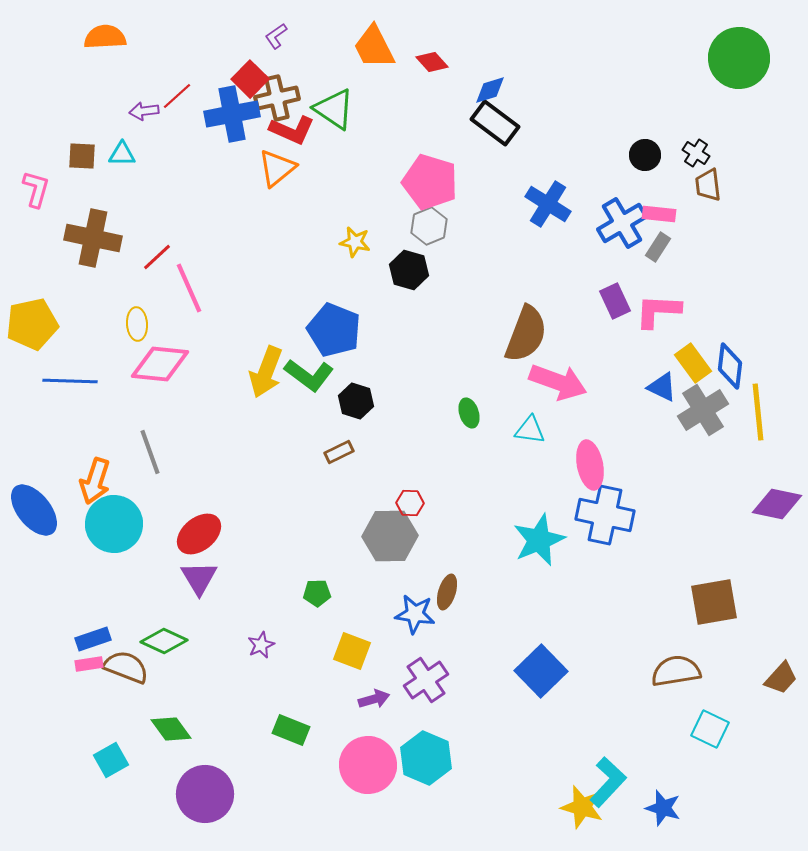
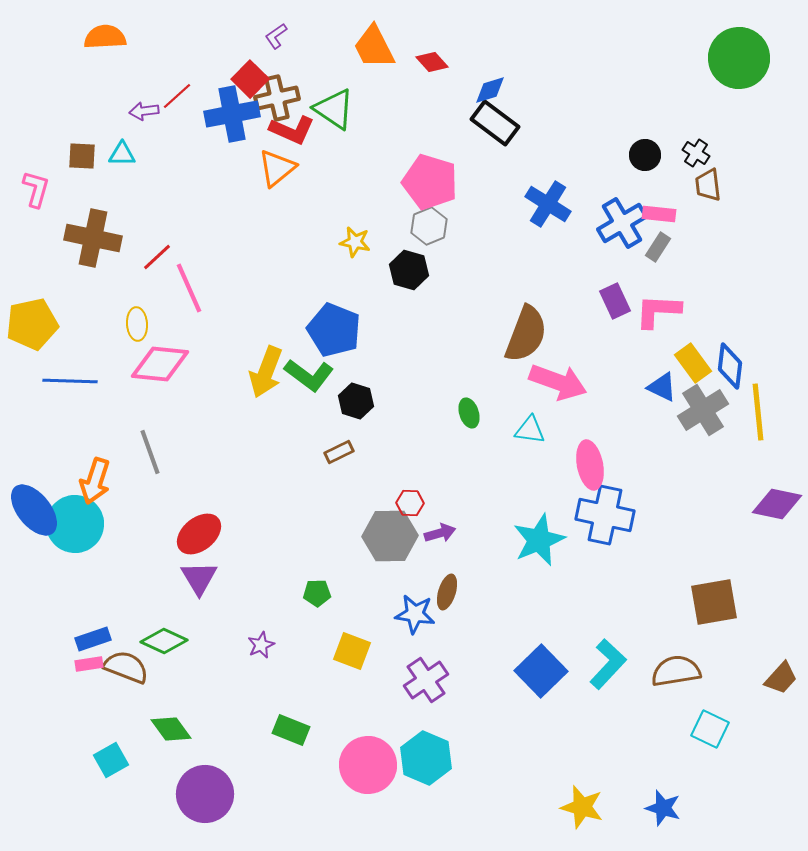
cyan circle at (114, 524): moved 39 px left
purple arrow at (374, 699): moved 66 px right, 166 px up
cyan L-shape at (608, 782): moved 118 px up
